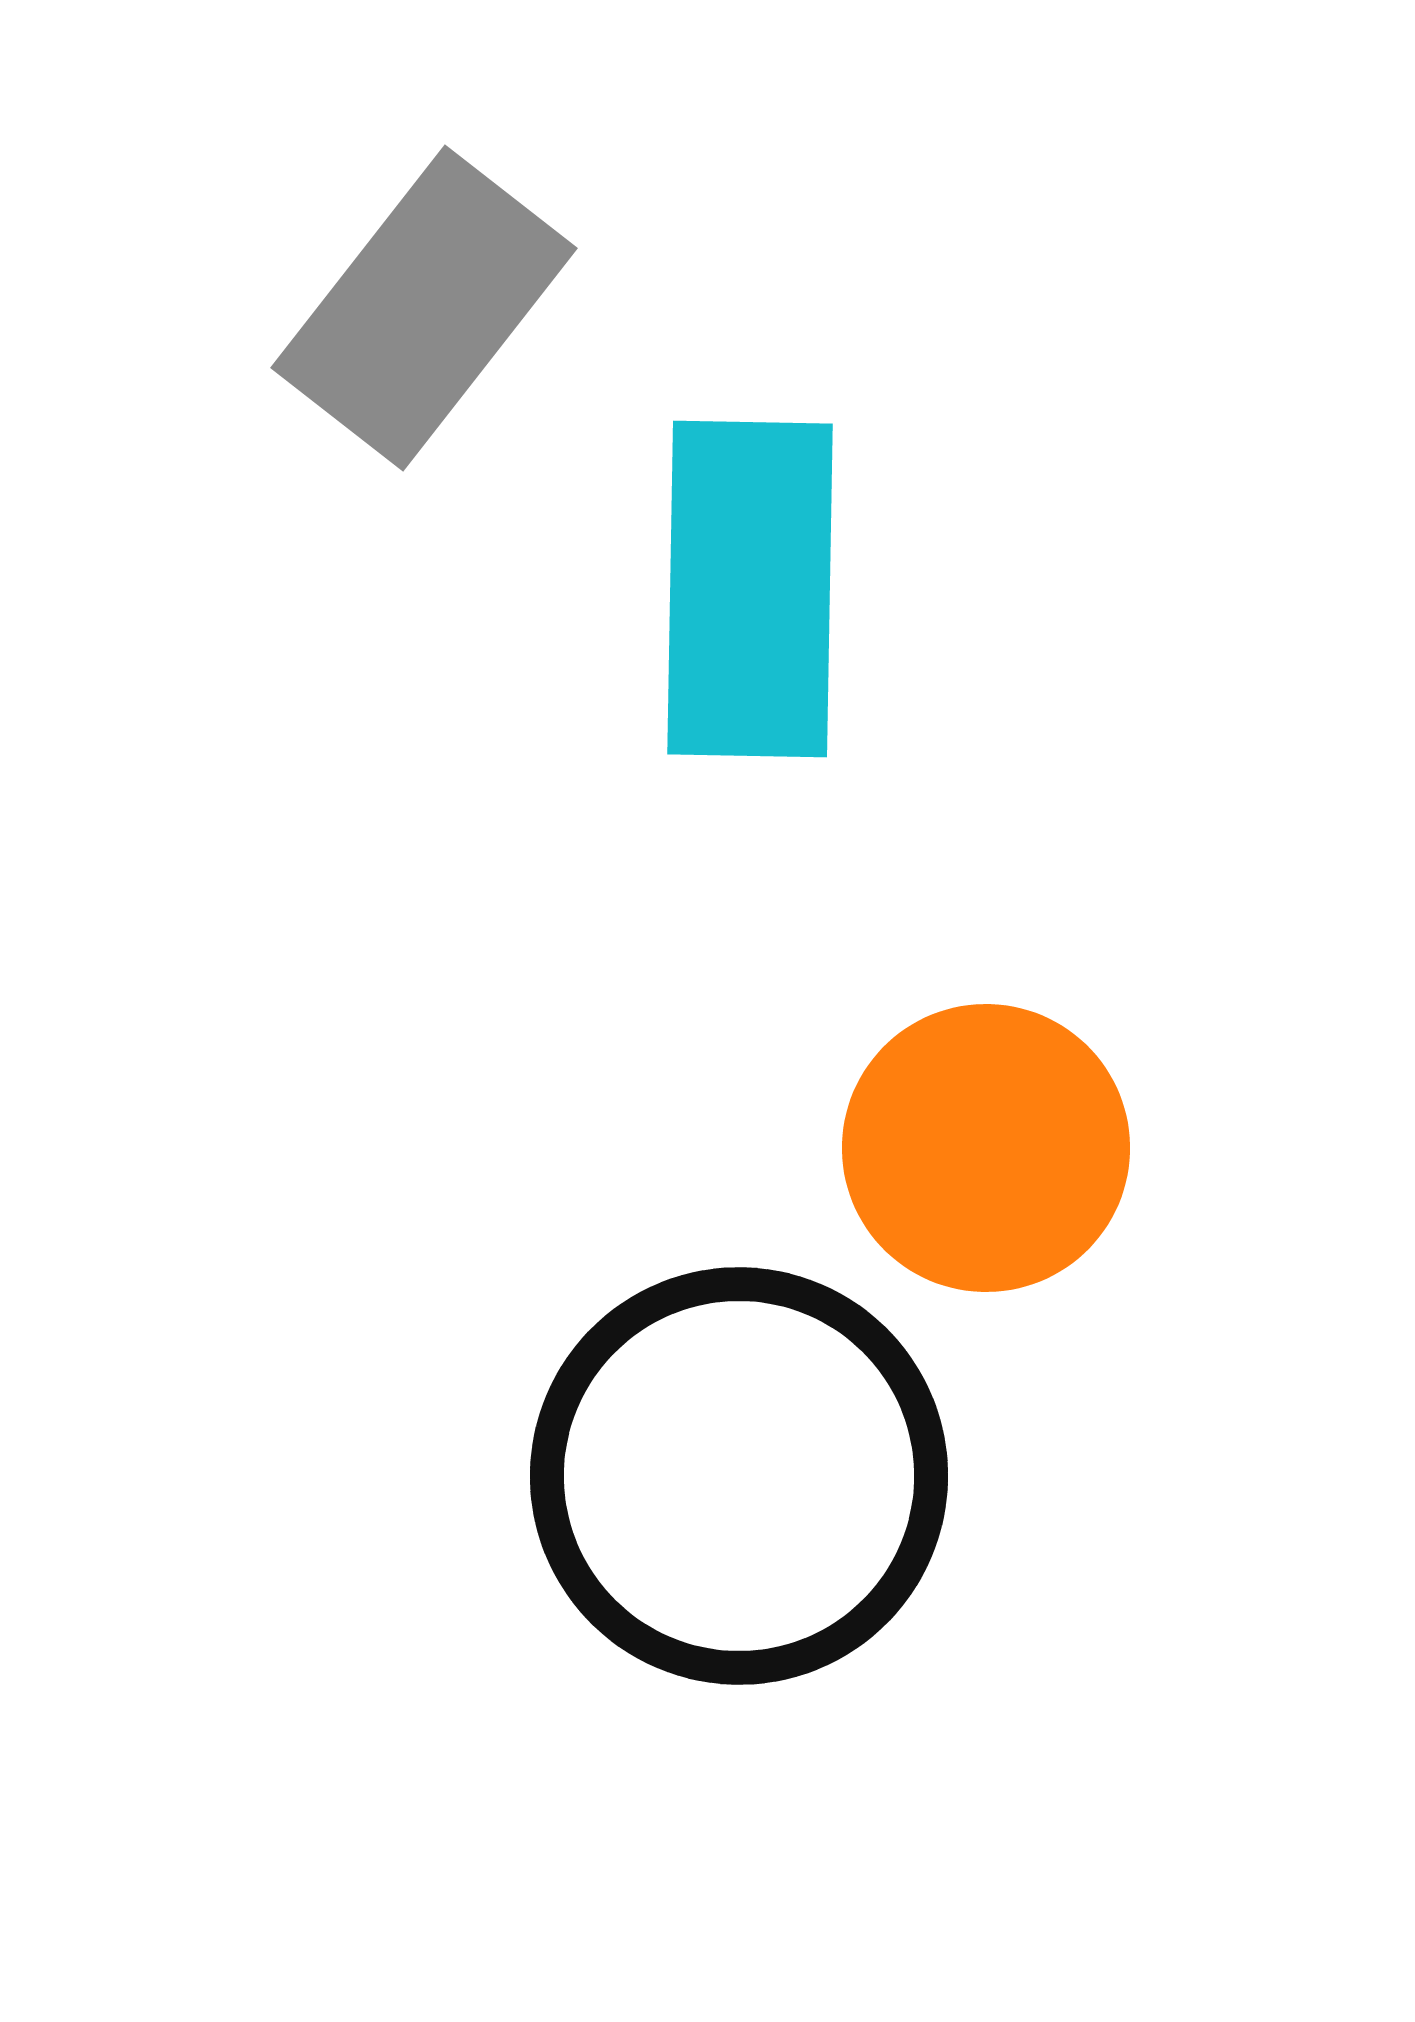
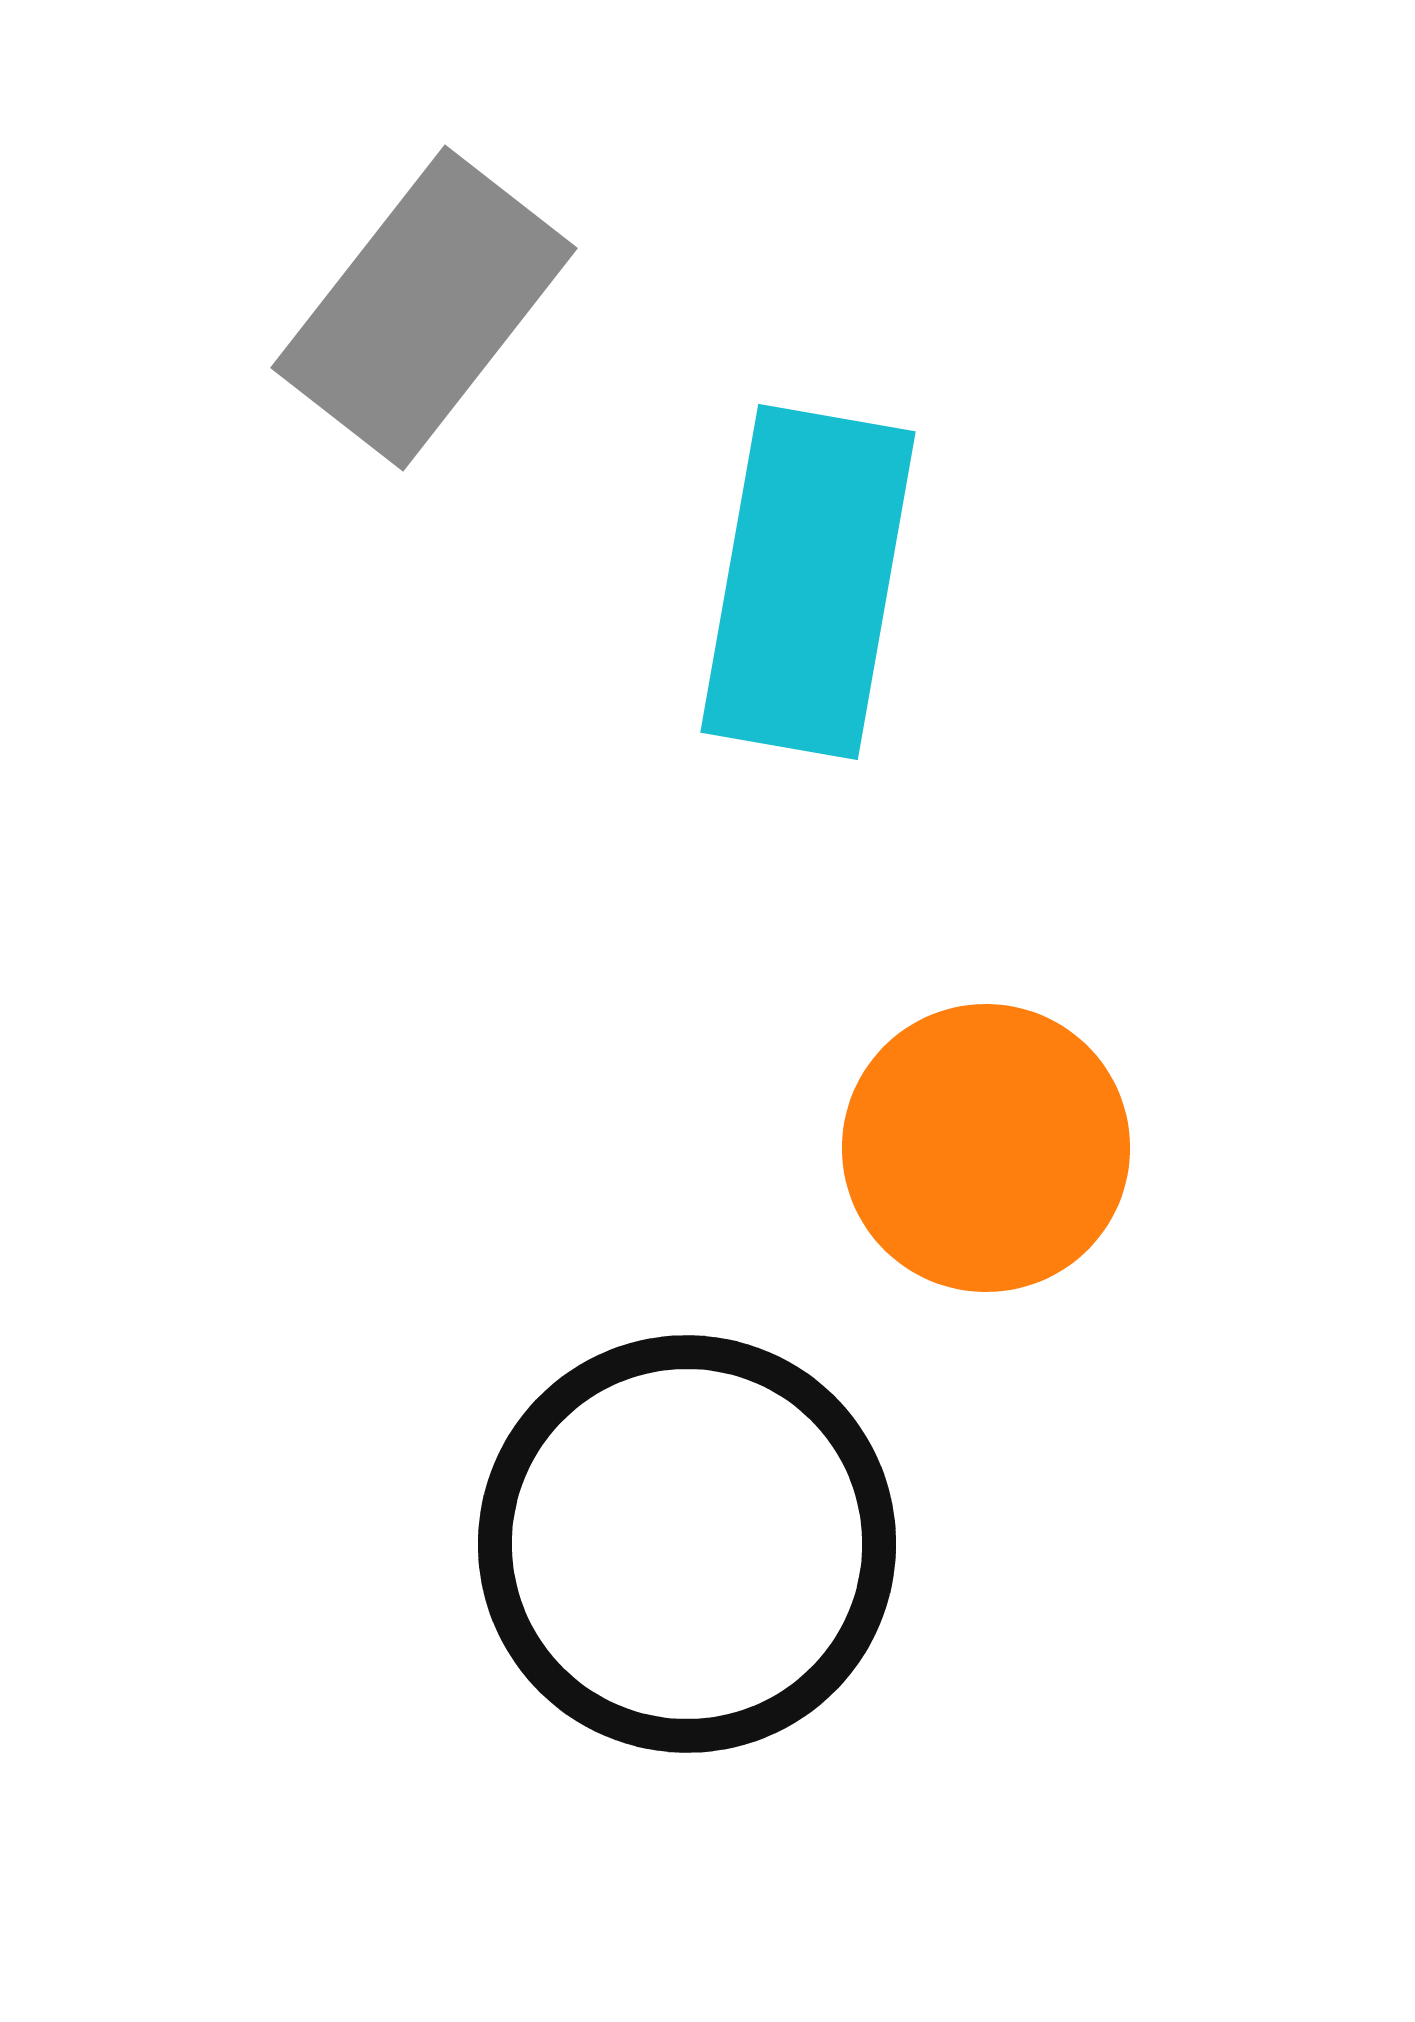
cyan rectangle: moved 58 px right, 7 px up; rotated 9 degrees clockwise
black circle: moved 52 px left, 68 px down
